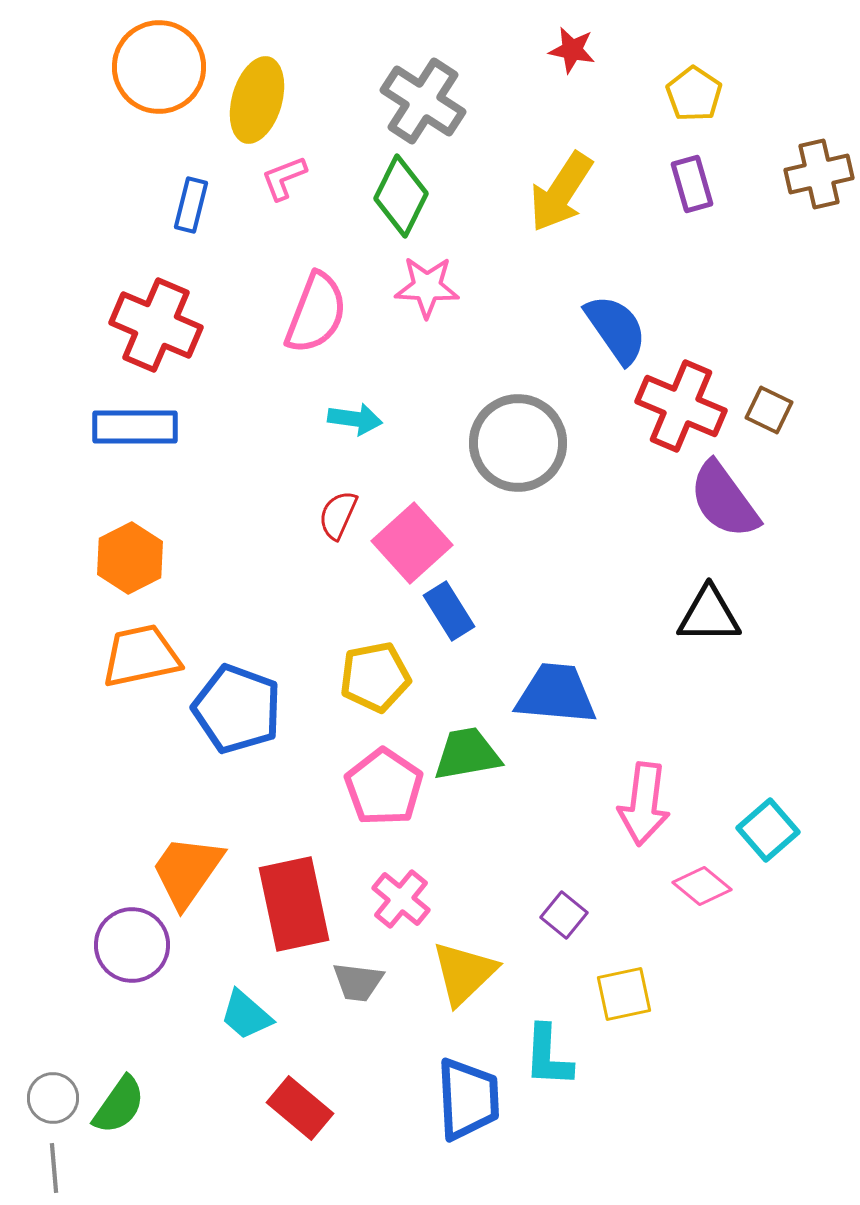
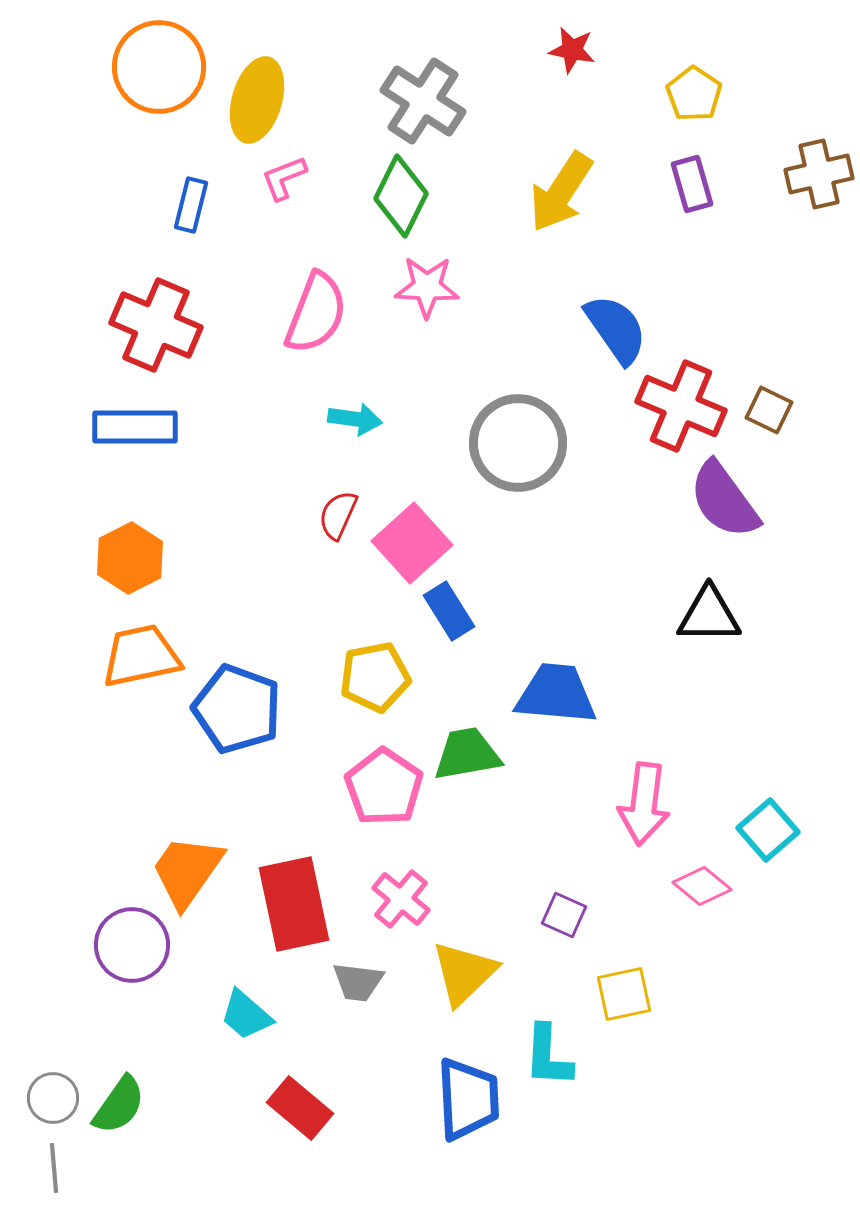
purple square at (564, 915): rotated 15 degrees counterclockwise
